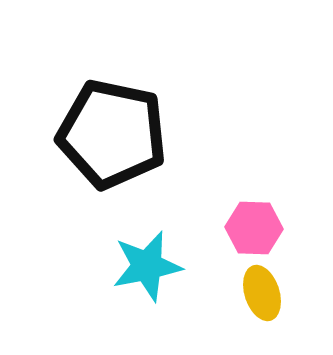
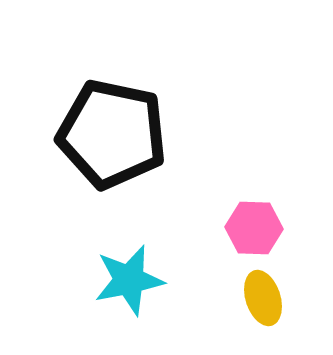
cyan star: moved 18 px left, 14 px down
yellow ellipse: moved 1 px right, 5 px down
